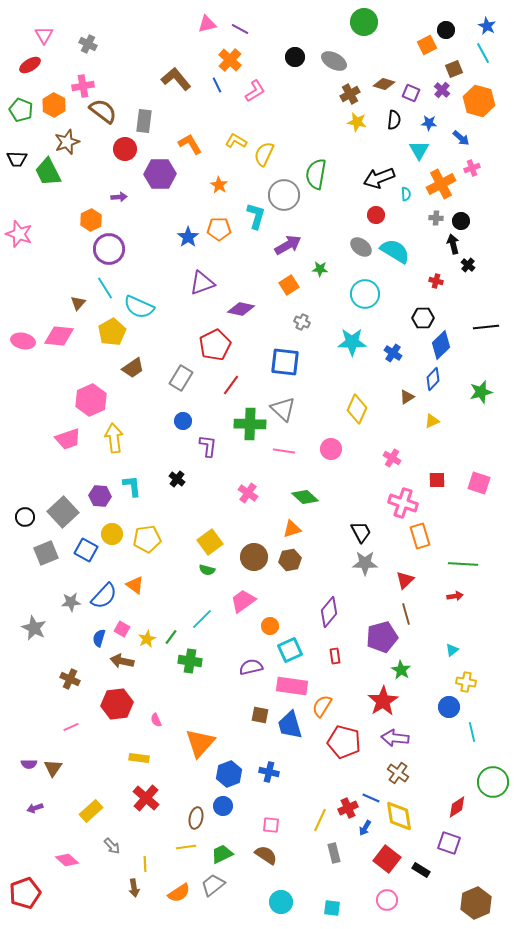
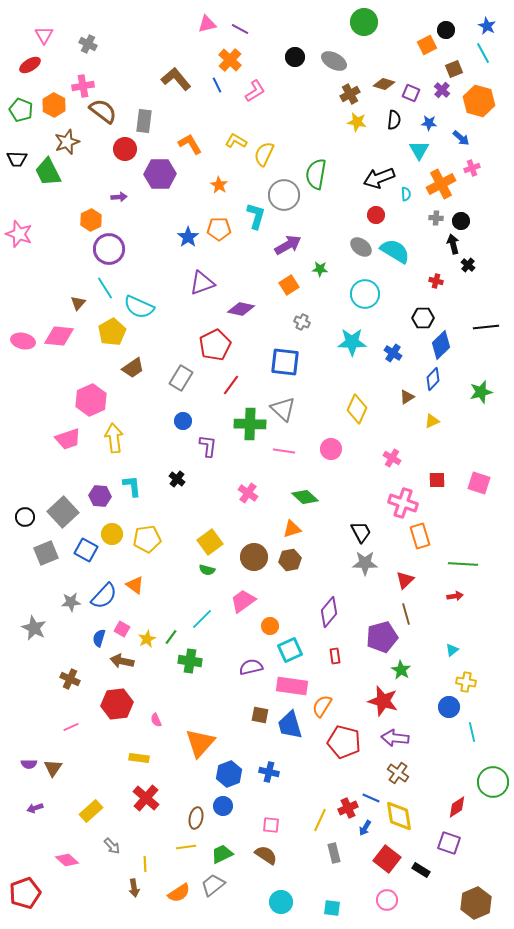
red star at (383, 701): rotated 24 degrees counterclockwise
